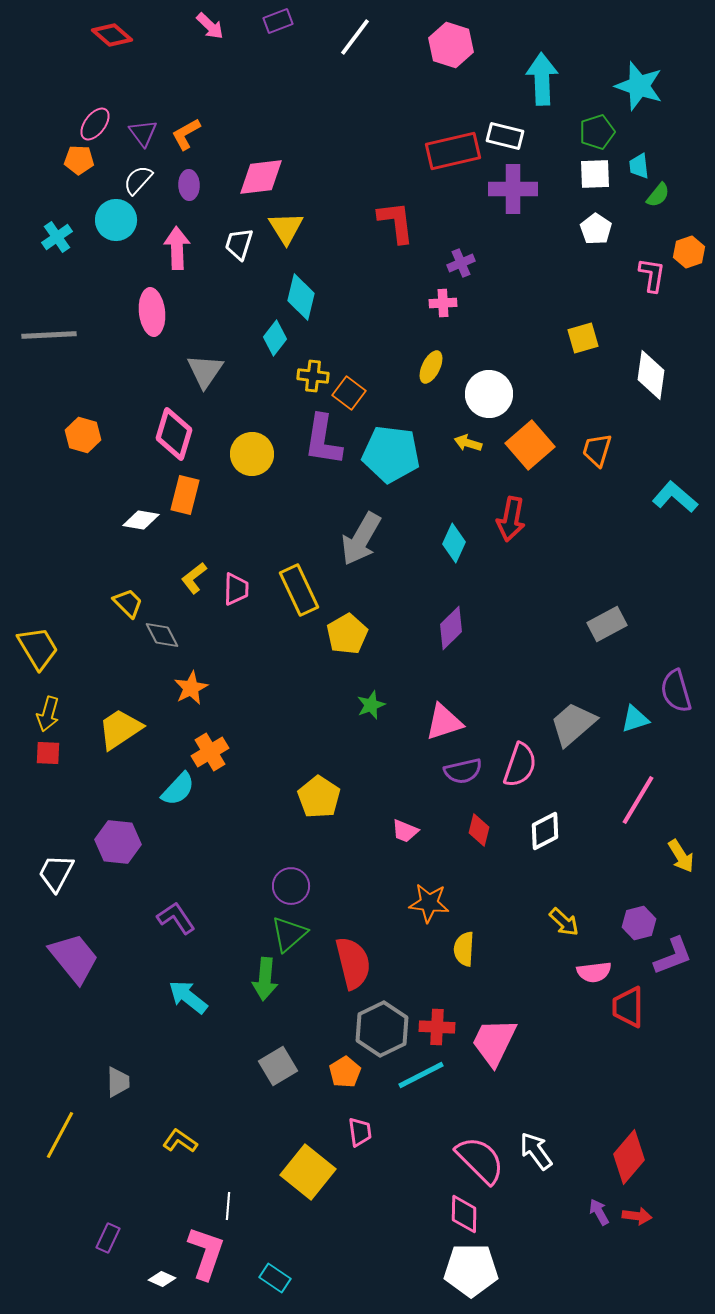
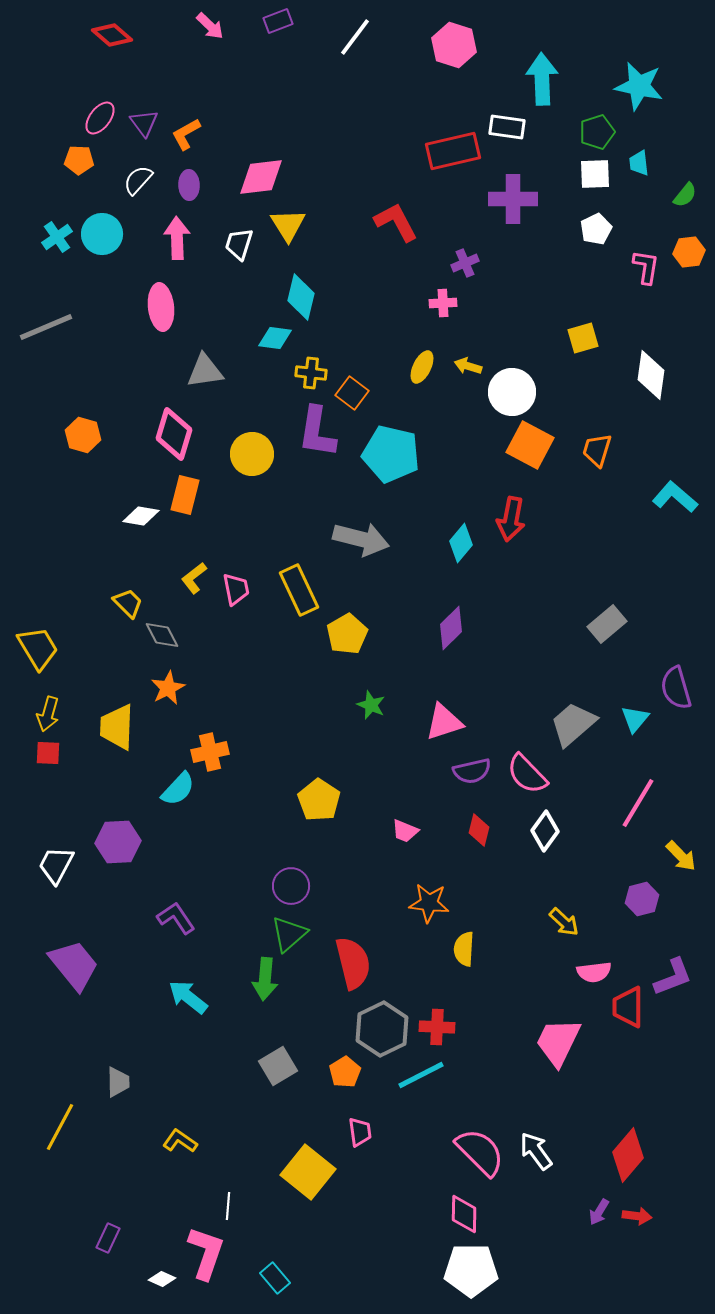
pink hexagon at (451, 45): moved 3 px right
cyan star at (639, 86): rotated 6 degrees counterclockwise
pink ellipse at (95, 124): moved 5 px right, 6 px up
purple triangle at (143, 133): moved 1 px right, 10 px up
white rectangle at (505, 136): moved 2 px right, 9 px up; rotated 6 degrees counterclockwise
cyan trapezoid at (639, 166): moved 3 px up
purple cross at (513, 189): moved 10 px down
green semicircle at (658, 195): moved 27 px right
cyan circle at (116, 220): moved 14 px left, 14 px down
red L-shape at (396, 222): rotated 21 degrees counterclockwise
yellow triangle at (286, 228): moved 2 px right, 3 px up
white pentagon at (596, 229): rotated 12 degrees clockwise
pink arrow at (177, 248): moved 10 px up
orange hexagon at (689, 252): rotated 12 degrees clockwise
purple cross at (461, 263): moved 4 px right
pink L-shape at (652, 275): moved 6 px left, 8 px up
pink ellipse at (152, 312): moved 9 px right, 5 px up
gray line at (49, 335): moved 3 px left, 8 px up; rotated 20 degrees counterclockwise
cyan diamond at (275, 338): rotated 60 degrees clockwise
yellow ellipse at (431, 367): moved 9 px left
gray triangle at (205, 371): rotated 48 degrees clockwise
yellow cross at (313, 376): moved 2 px left, 3 px up
orange square at (349, 393): moved 3 px right
white circle at (489, 394): moved 23 px right, 2 px up
purple L-shape at (323, 440): moved 6 px left, 8 px up
yellow arrow at (468, 443): moved 77 px up
orange square at (530, 445): rotated 21 degrees counterclockwise
cyan pentagon at (391, 454): rotated 6 degrees clockwise
white diamond at (141, 520): moved 4 px up
gray arrow at (361, 539): rotated 106 degrees counterclockwise
cyan diamond at (454, 543): moved 7 px right; rotated 15 degrees clockwise
pink trapezoid at (236, 589): rotated 12 degrees counterclockwise
gray rectangle at (607, 624): rotated 12 degrees counterclockwise
orange star at (191, 688): moved 23 px left
purple semicircle at (676, 691): moved 3 px up
green star at (371, 705): rotated 28 degrees counterclockwise
cyan triangle at (635, 719): rotated 32 degrees counterclockwise
yellow trapezoid at (120, 729): moved 3 px left, 2 px up; rotated 54 degrees counterclockwise
orange cross at (210, 752): rotated 18 degrees clockwise
pink semicircle at (520, 765): moved 7 px right, 9 px down; rotated 117 degrees clockwise
purple semicircle at (463, 771): moved 9 px right
yellow pentagon at (319, 797): moved 3 px down
pink line at (638, 800): moved 3 px down
white diamond at (545, 831): rotated 27 degrees counterclockwise
purple hexagon at (118, 842): rotated 9 degrees counterclockwise
yellow arrow at (681, 856): rotated 12 degrees counterclockwise
white trapezoid at (56, 873): moved 8 px up
purple hexagon at (639, 923): moved 3 px right, 24 px up
purple L-shape at (673, 956): moved 21 px down
purple trapezoid at (74, 958): moved 7 px down
pink trapezoid at (494, 1042): moved 64 px right
yellow line at (60, 1135): moved 8 px up
red diamond at (629, 1157): moved 1 px left, 2 px up
pink semicircle at (480, 1160): moved 8 px up
purple arrow at (599, 1212): rotated 120 degrees counterclockwise
cyan rectangle at (275, 1278): rotated 16 degrees clockwise
